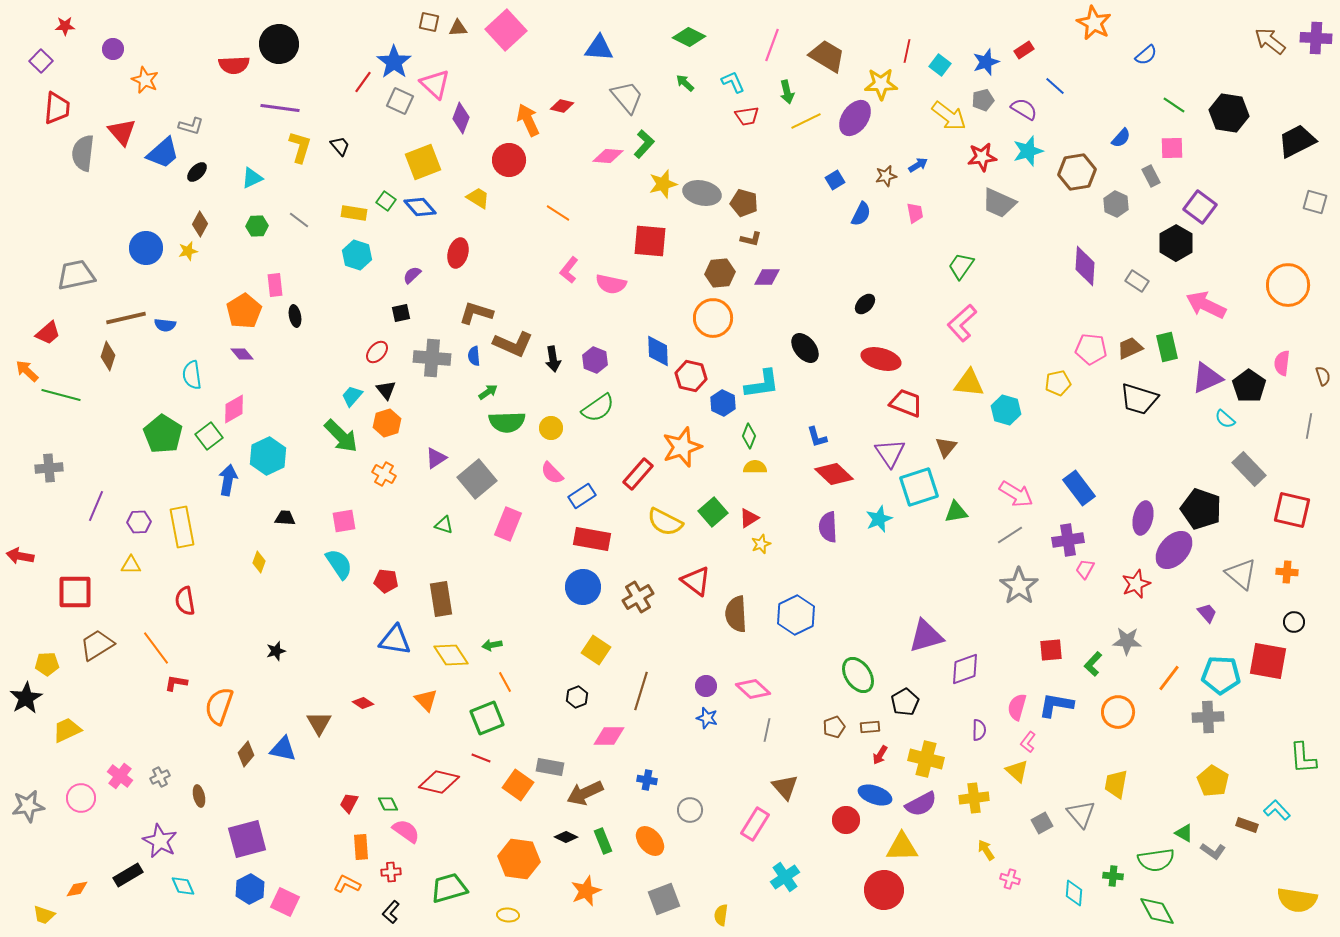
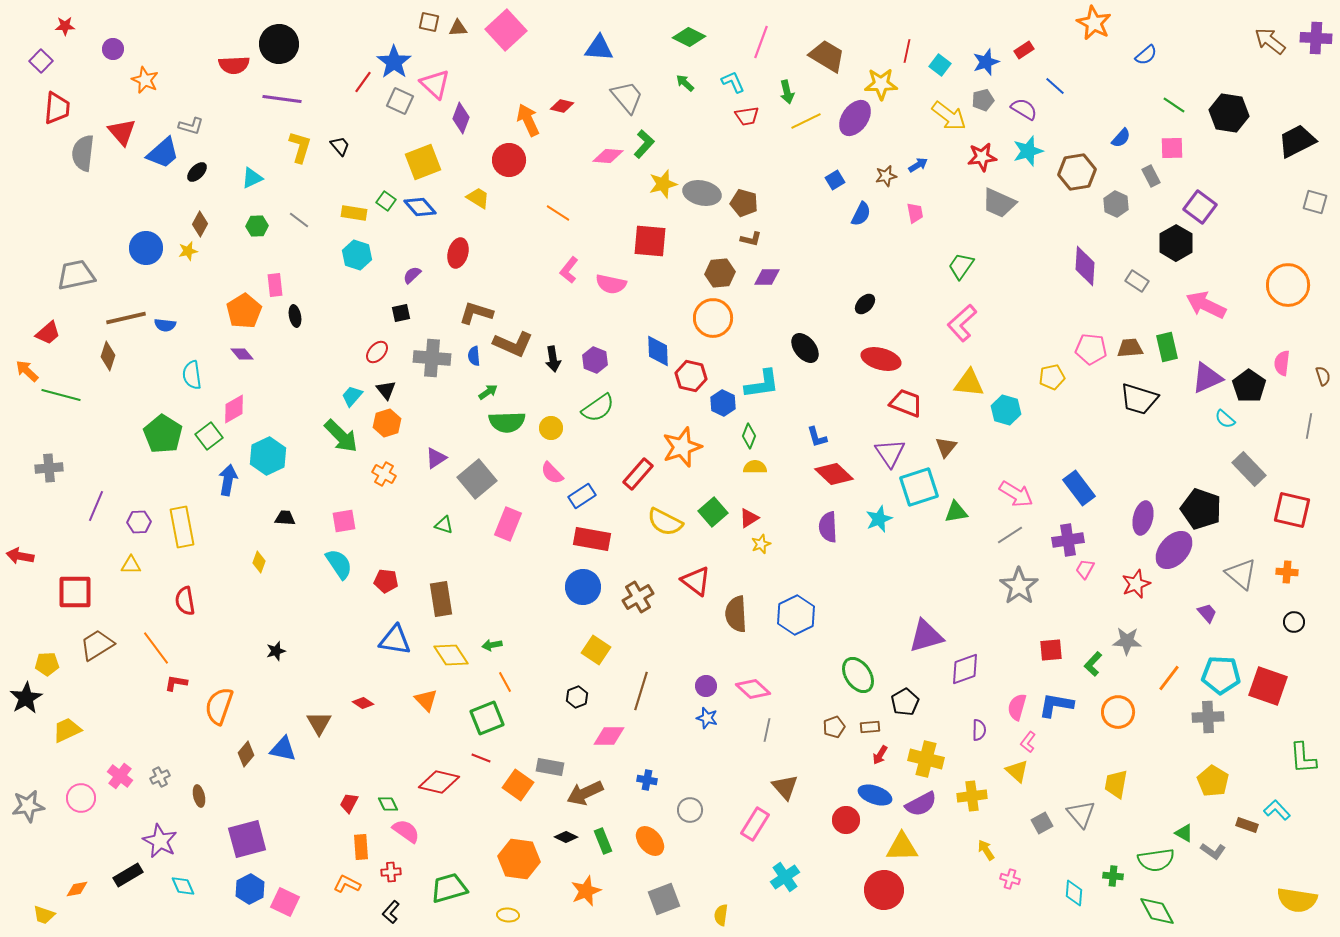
pink line at (772, 45): moved 11 px left, 3 px up
purple line at (280, 108): moved 2 px right, 9 px up
brown trapezoid at (1130, 348): rotated 20 degrees clockwise
yellow pentagon at (1058, 383): moved 6 px left, 6 px up
red square at (1268, 661): moved 25 px down; rotated 9 degrees clockwise
yellow cross at (974, 798): moved 2 px left, 2 px up
